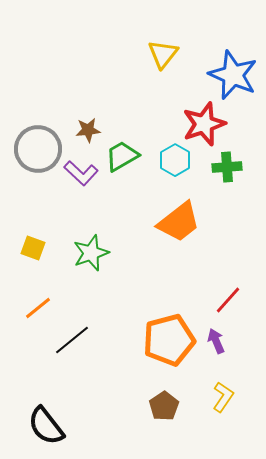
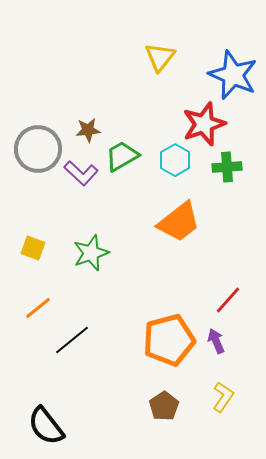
yellow triangle: moved 3 px left, 3 px down
